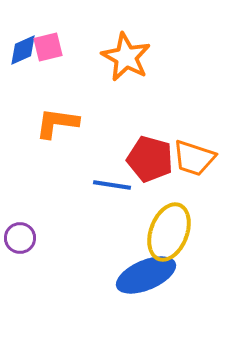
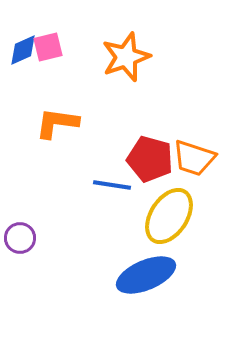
orange star: rotated 24 degrees clockwise
yellow ellipse: moved 16 px up; rotated 12 degrees clockwise
